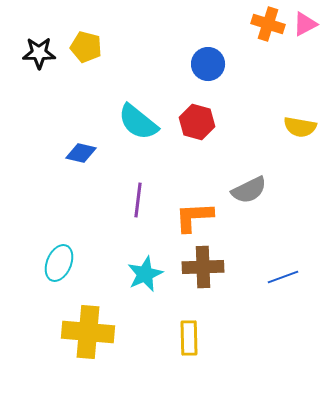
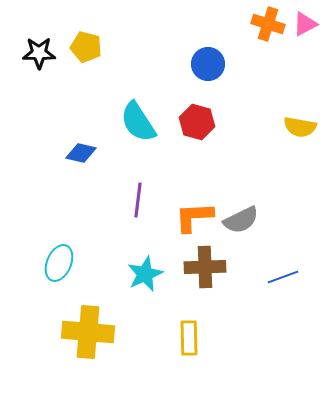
cyan semicircle: rotated 18 degrees clockwise
gray semicircle: moved 8 px left, 30 px down
brown cross: moved 2 px right
